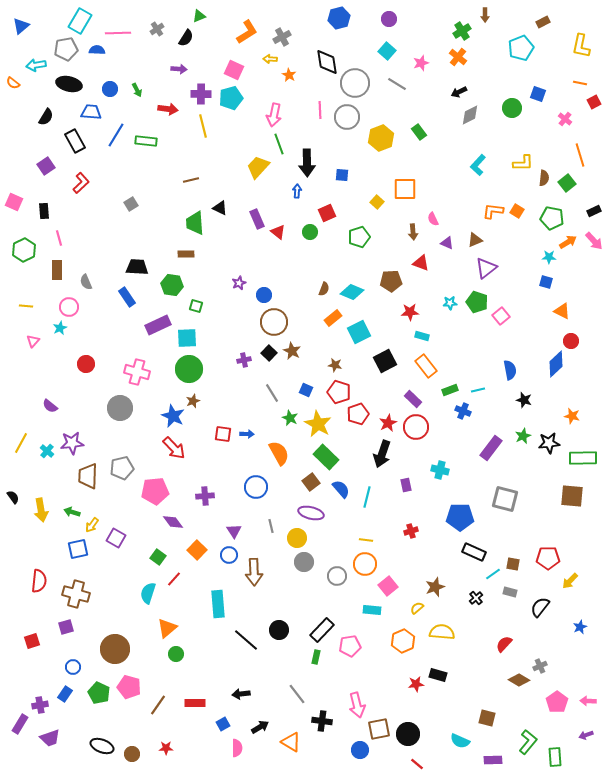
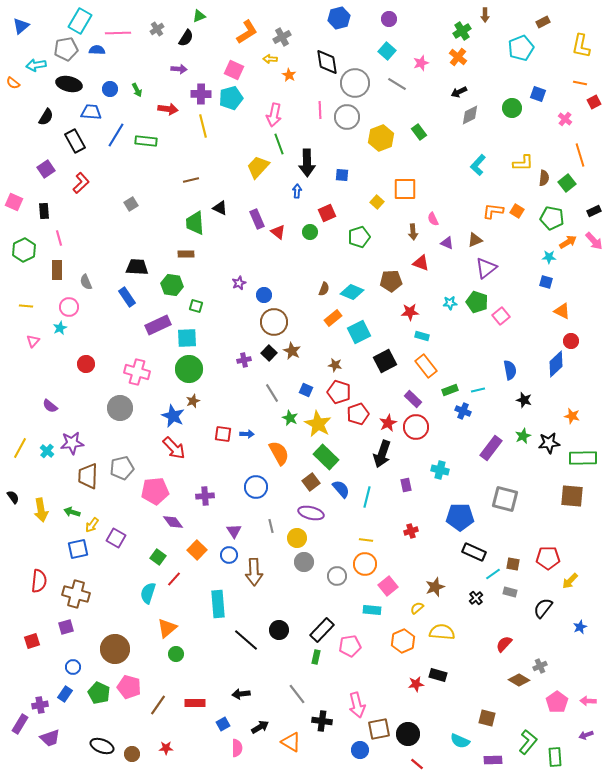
purple square at (46, 166): moved 3 px down
yellow line at (21, 443): moved 1 px left, 5 px down
black semicircle at (540, 607): moved 3 px right, 1 px down
